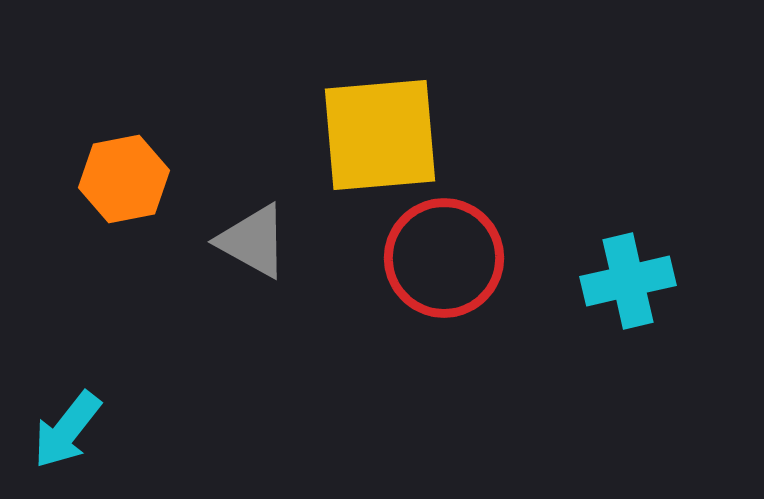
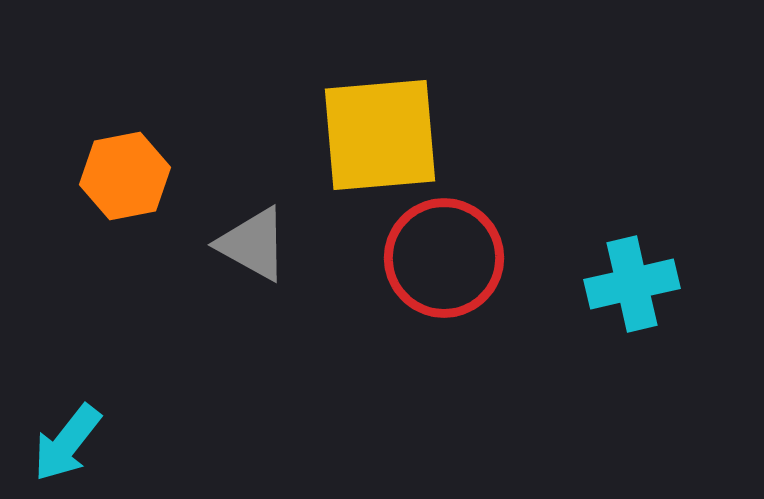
orange hexagon: moved 1 px right, 3 px up
gray triangle: moved 3 px down
cyan cross: moved 4 px right, 3 px down
cyan arrow: moved 13 px down
